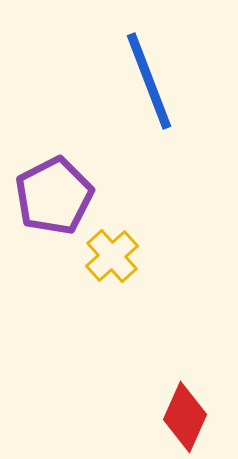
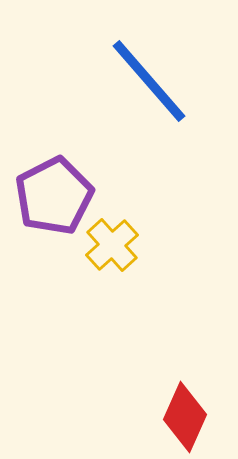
blue line: rotated 20 degrees counterclockwise
yellow cross: moved 11 px up
